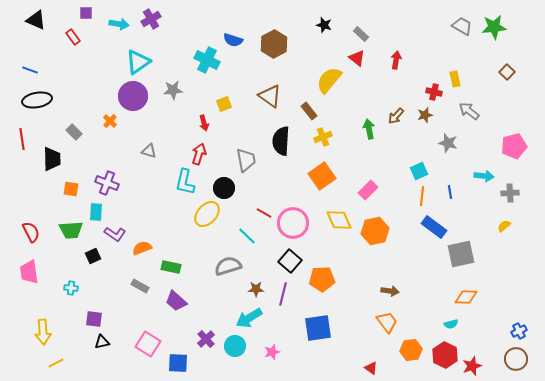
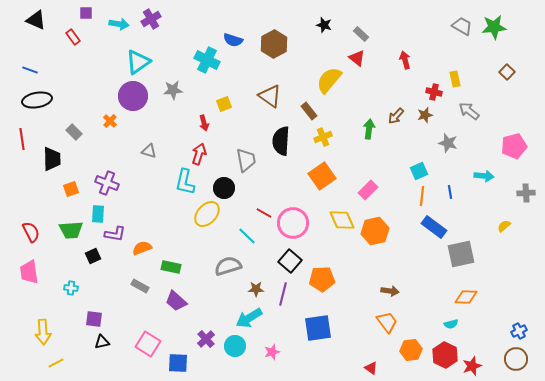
red arrow at (396, 60): moved 9 px right; rotated 24 degrees counterclockwise
green arrow at (369, 129): rotated 18 degrees clockwise
orange square at (71, 189): rotated 28 degrees counterclockwise
gray cross at (510, 193): moved 16 px right
cyan rectangle at (96, 212): moved 2 px right, 2 px down
yellow diamond at (339, 220): moved 3 px right
purple L-shape at (115, 234): rotated 25 degrees counterclockwise
